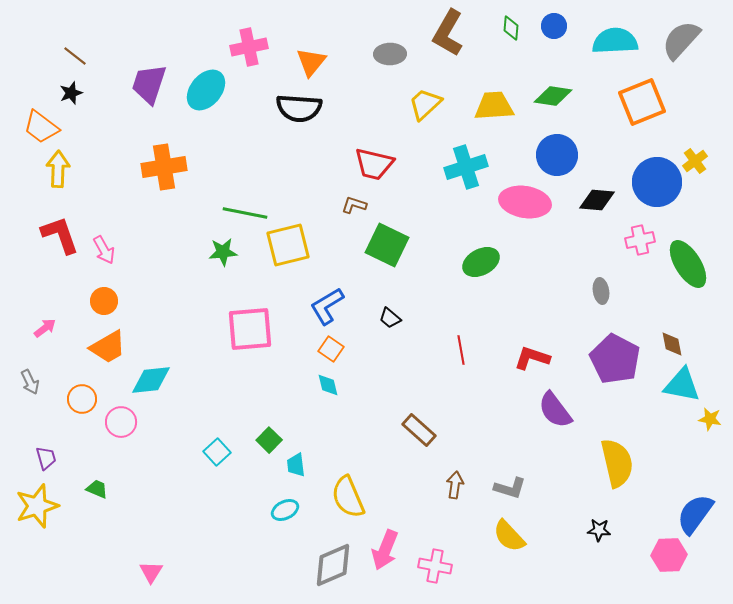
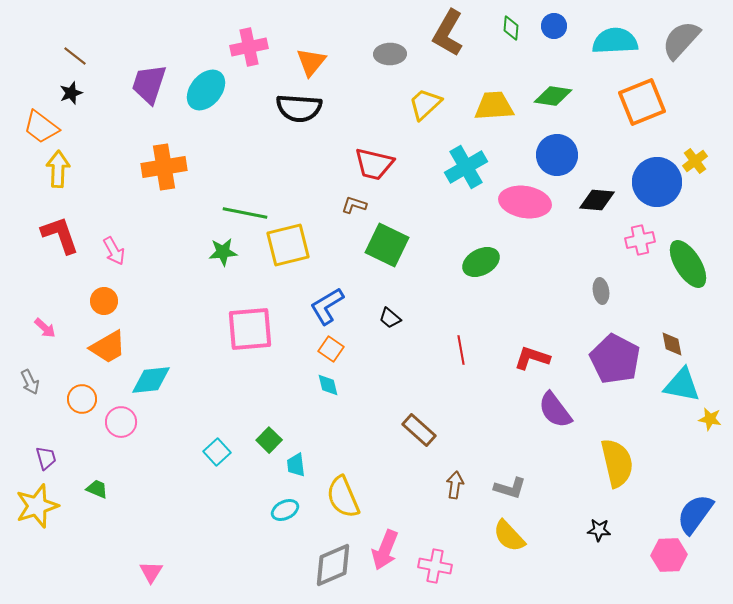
cyan cross at (466, 167): rotated 12 degrees counterclockwise
pink arrow at (104, 250): moved 10 px right, 1 px down
pink arrow at (45, 328): rotated 80 degrees clockwise
yellow semicircle at (348, 497): moved 5 px left
